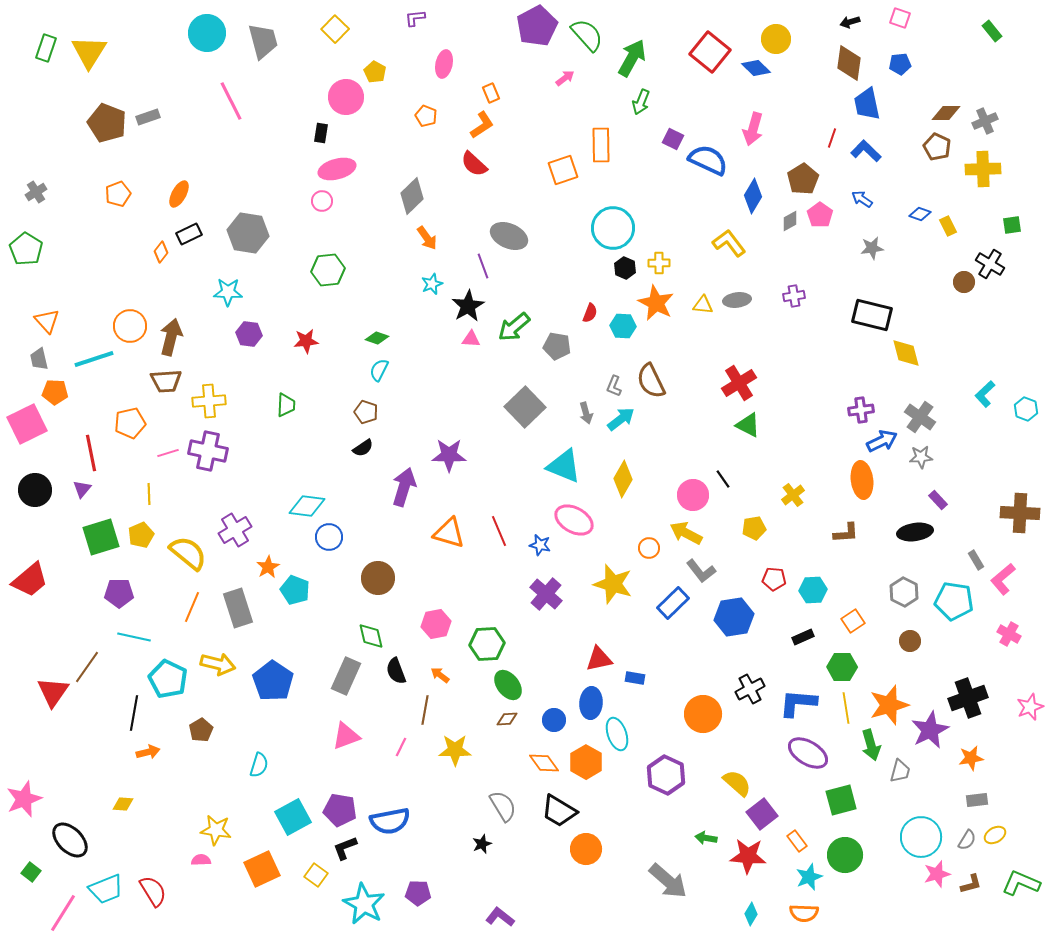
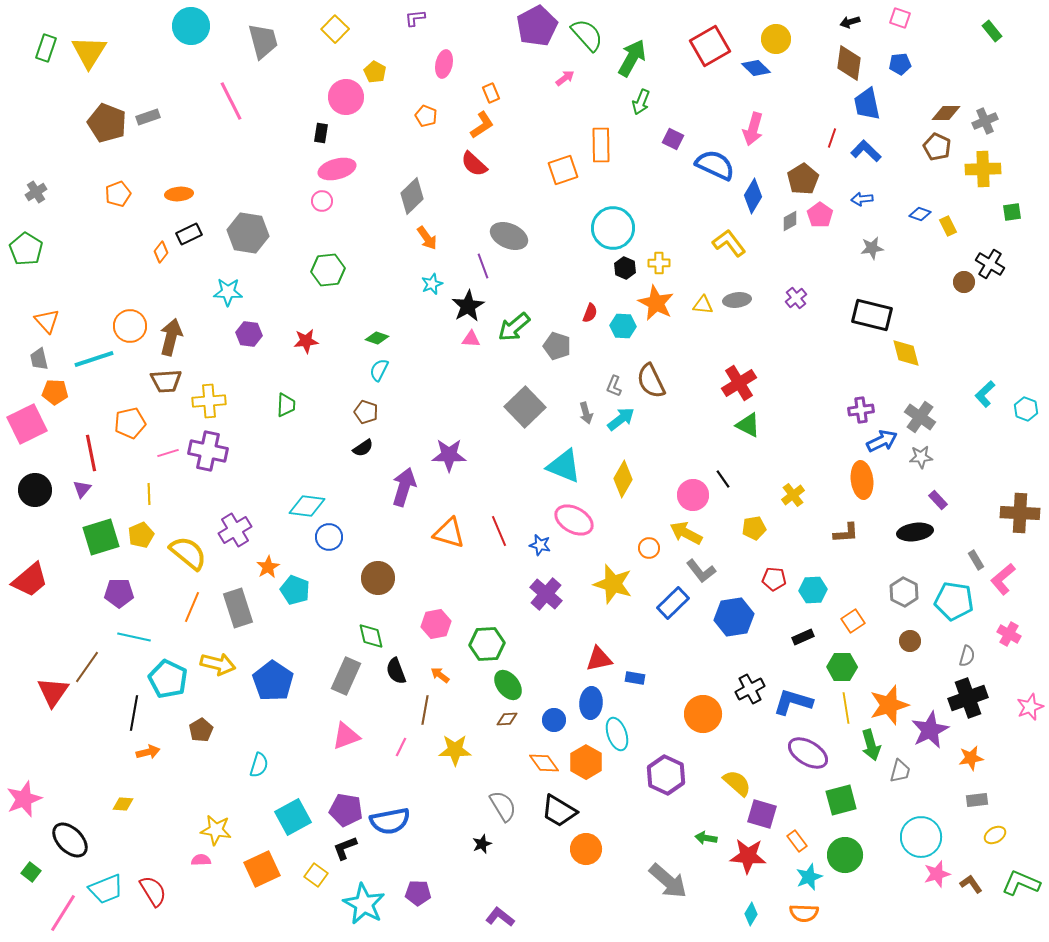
cyan circle at (207, 33): moved 16 px left, 7 px up
red square at (710, 52): moved 6 px up; rotated 21 degrees clockwise
blue semicircle at (708, 160): moved 7 px right, 5 px down
orange ellipse at (179, 194): rotated 56 degrees clockwise
blue arrow at (862, 199): rotated 40 degrees counterclockwise
green square at (1012, 225): moved 13 px up
purple cross at (794, 296): moved 2 px right, 2 px down; rotated 30 degrees counterclockwise
gray pentagon at (557, 346): rotated 8 degrees clockwise
blue L-shape at (798, 703): moved 5 px left, 1 px up; rotated 12 degrees clockwise
purple pentagon at (340, 810): moved 6 px right
purple square at (762, 814): rotated 36 degrees counterclockwise
gray semicircle at (967, 840): moved 184 px up; rotated 15 degrees counterclockwise
brown L-shape at (971, 884): rotated 110 degrees counterclockwise
